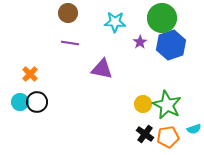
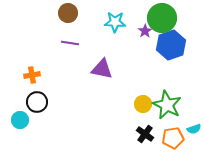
purple star: moved 5 px right, 11 px up
orange cross: moved 2 px right, 1 px down; rotated 35 degrees clockwise
cyan circle: moved 18 px down
orange pentagon: moved 5 px right, 1 px down
